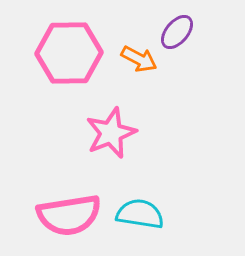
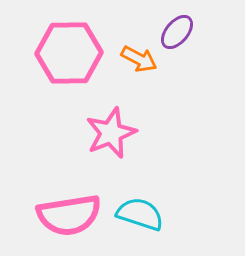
cyan semicircle: rotated 9 degrees clockwise
